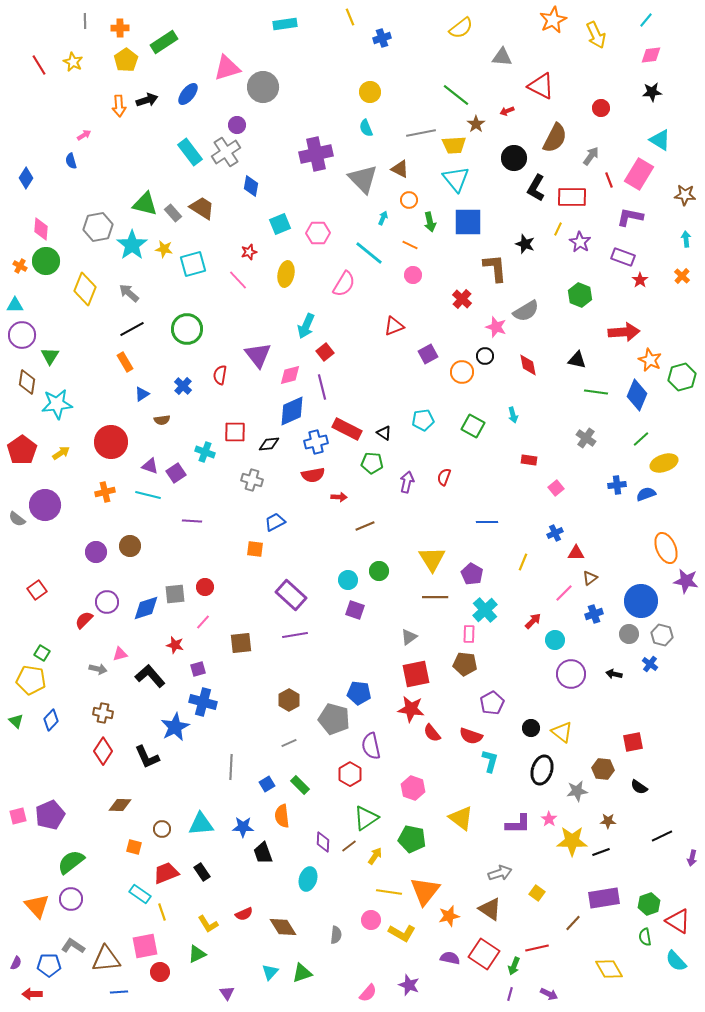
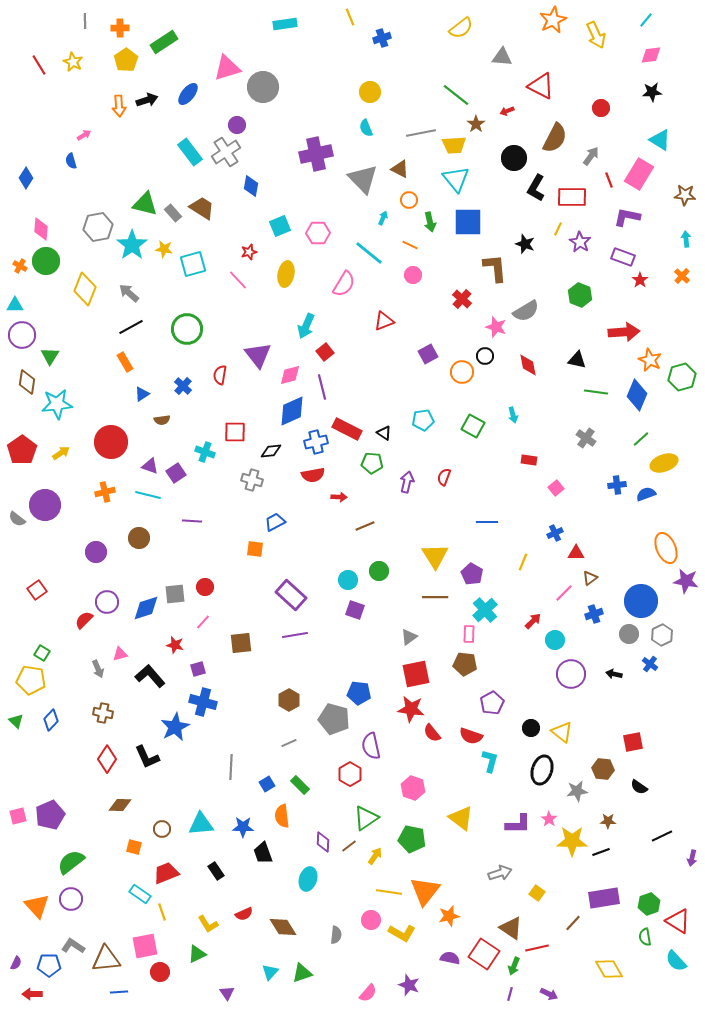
purple L-shape at (630, 217): moved 3 px left
cyan square at (280, 224): moved 2 px down
red triangle at (394, 326): moved 10 px left, 5 px up
black line at (132, 329): moved 1 px left, 2 px up
black diamond at (269, 444): moved 2 px right, 7 px down
brown circle at (130, 546): moved 9 px right, 8 px up
yellow triangle at (432, 559): moved 3 px right, 3 px up
gray hexagon at (662, 635): rotated 20 degrees clockwise
gray arrow at (98, 669): rotated 54 degrees clockwise
red diamond at (103, 751): moved 4 px right, 8 px down
black rectangle at (202, 872): moved 14 px right, 1 px up
brown triangle at (490, 909): moved 21 px right, 19 px down
